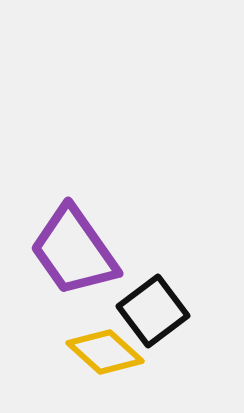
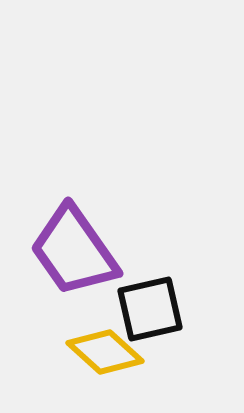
black square: moved 3 px left, 2 px up; rotated 24 degrees clockwise
